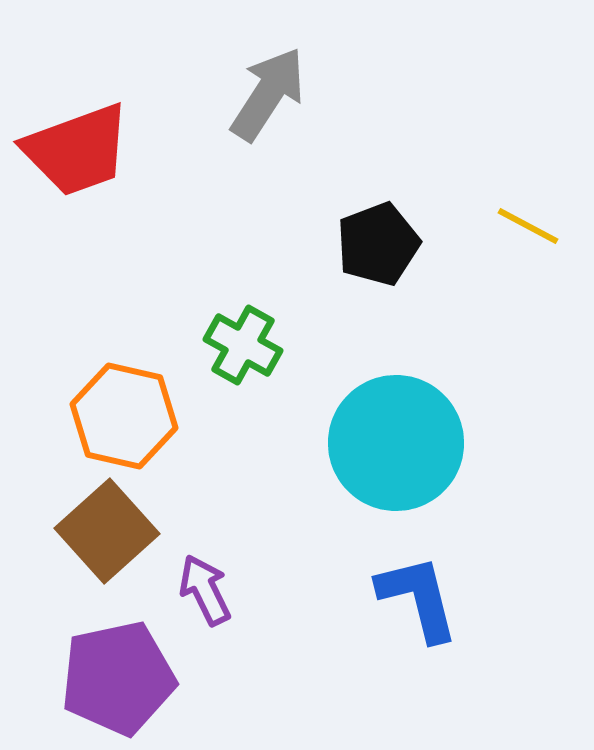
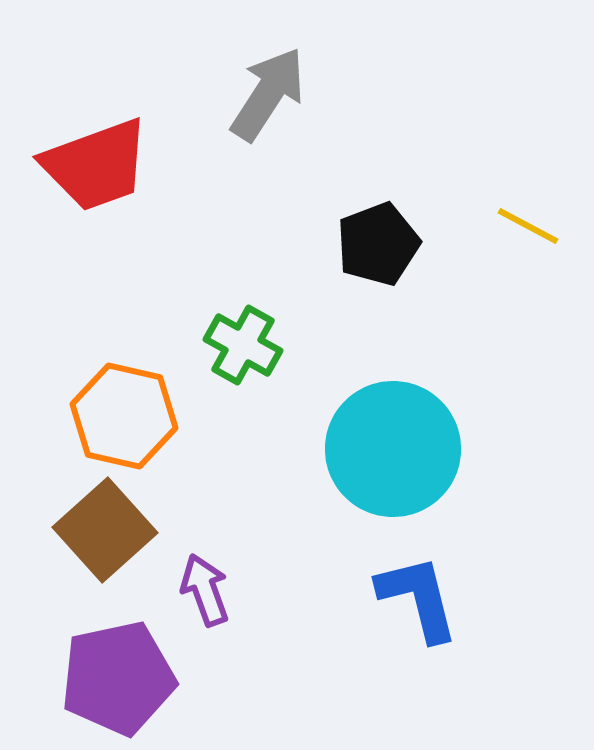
red trapezoid: moved 19 px right, 15 px down
cyan circle: moved 3 px left, 6 px down
brown square: moved 2 px left, 1 px up
purple arrow: rotated 6 degrees clockwise
